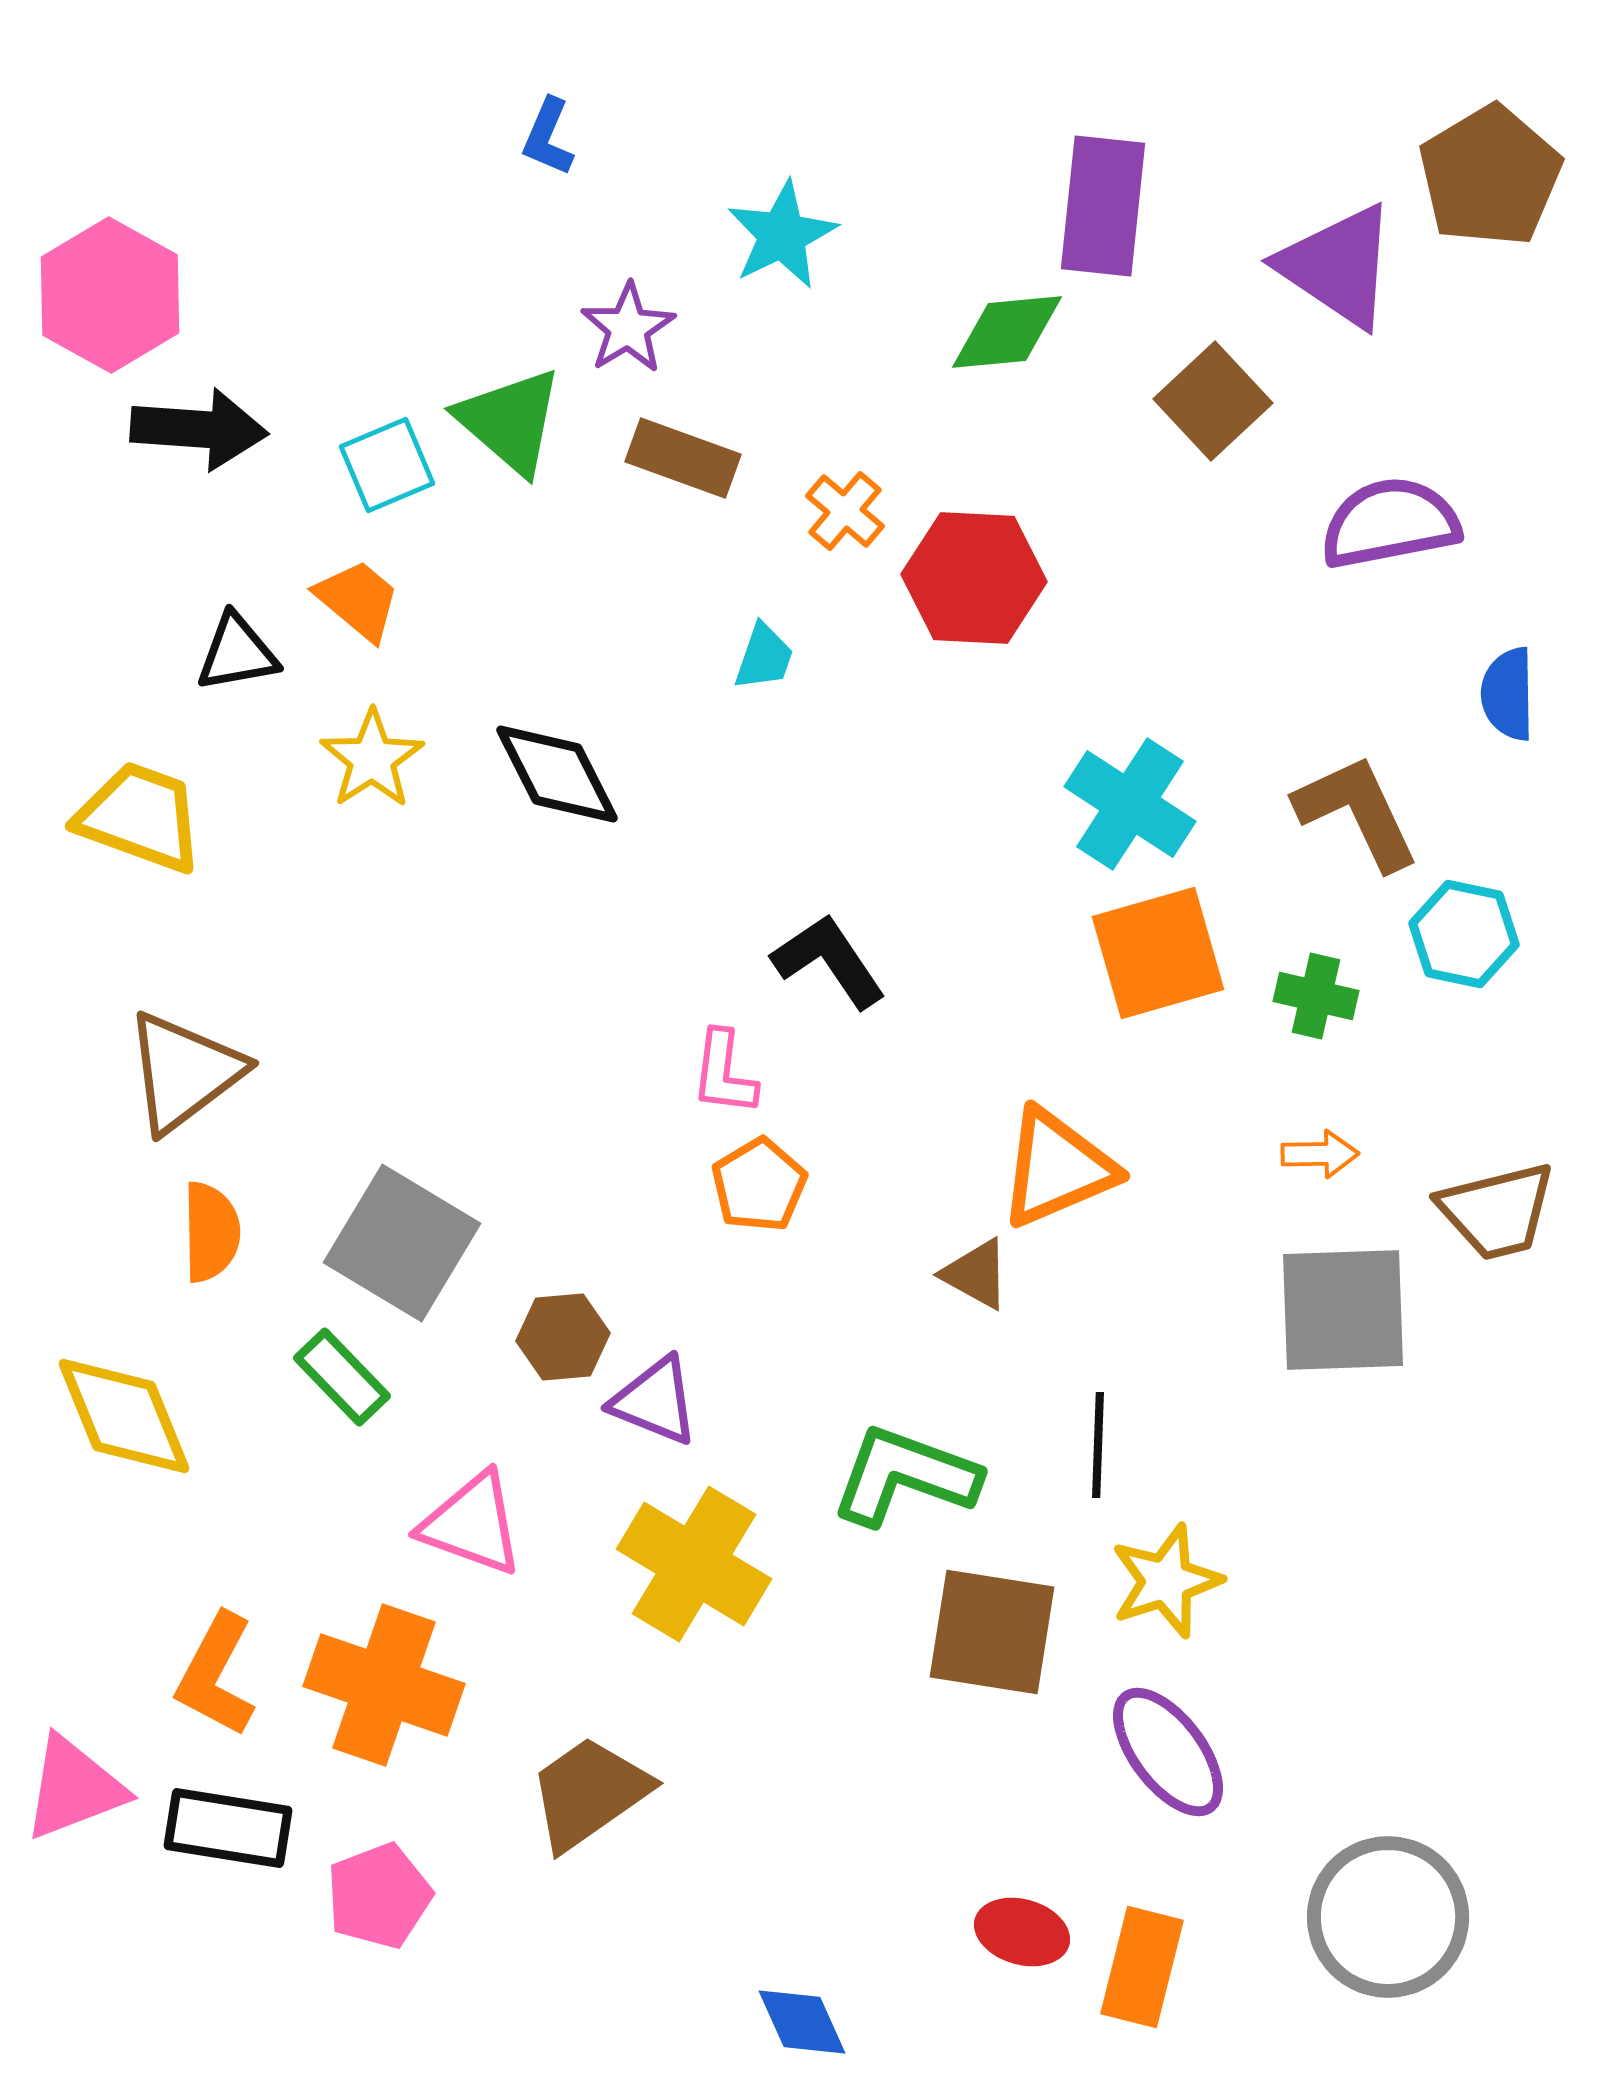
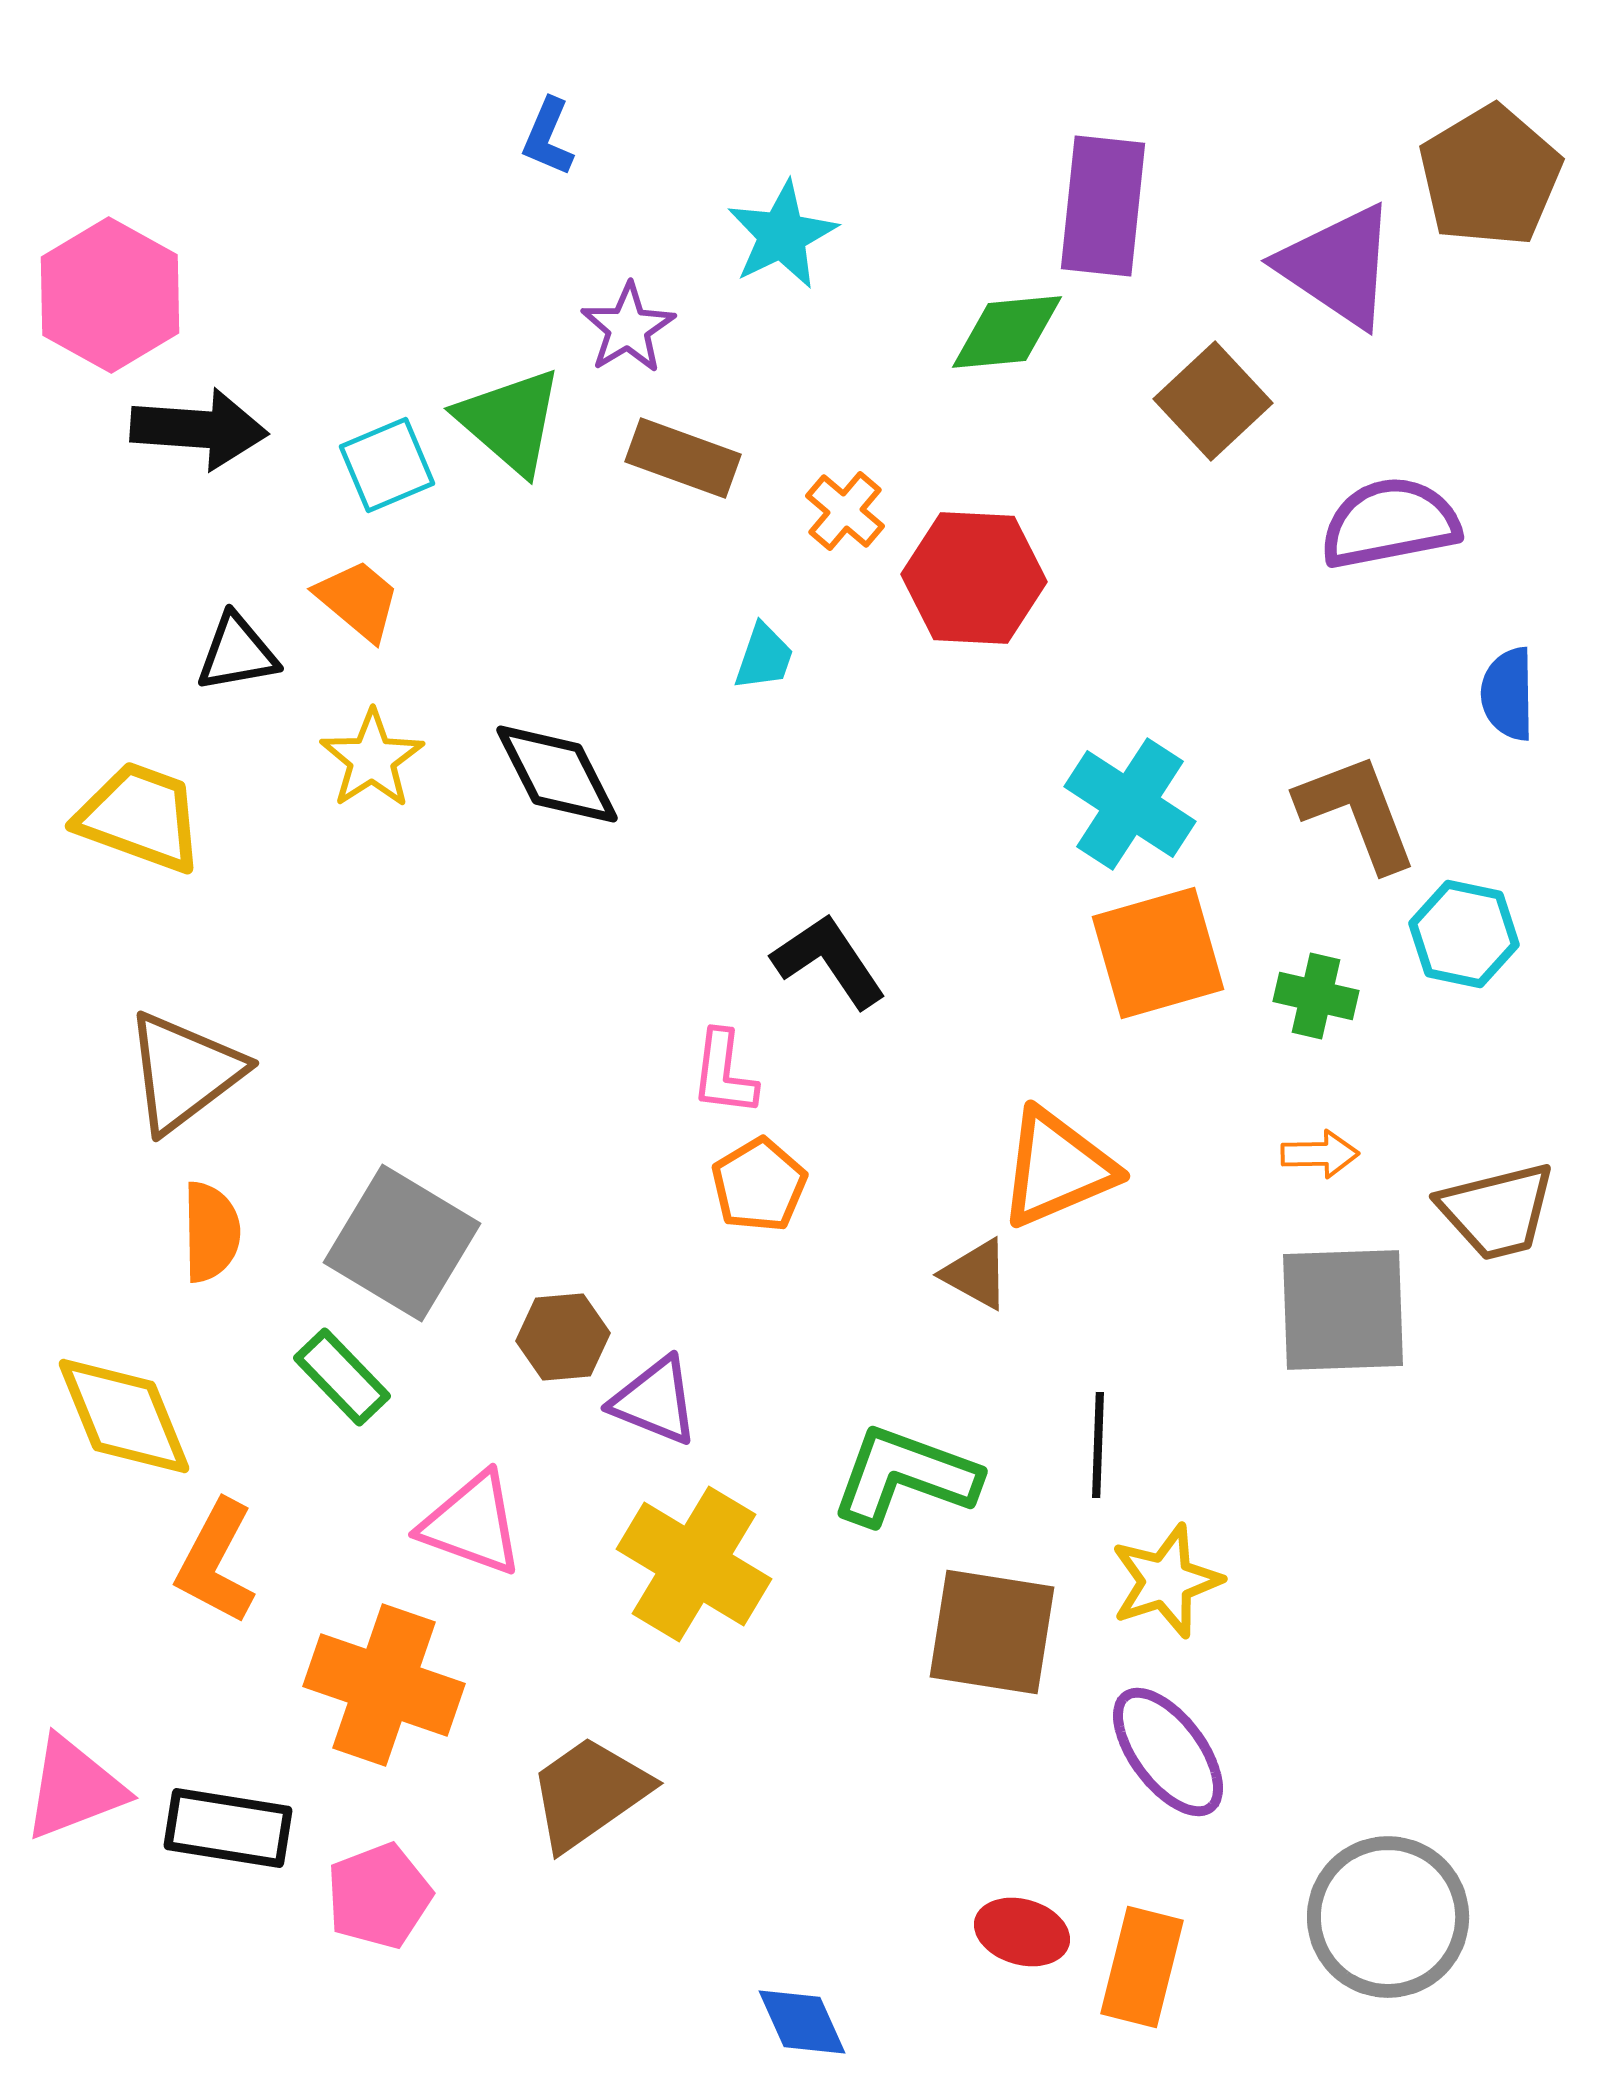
brown L-shape at (1357, 812): rotated 4 degrees clockwise
orange L-shape at (216, 1675): moved 113 px up
